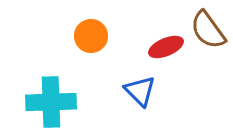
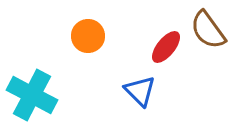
orange circle: moved 3 px left
red ellipse: rotated 28 degrees counterclockwise
cyan cross: moved 19 px left, 7 px up; rotated 30 degrees clockwise
